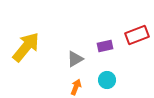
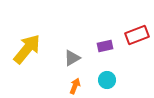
yellow arrow: moved 1 px right, 2 px down
gray triangle: moved 3 px left, 1 px up
orange arrow: moved 1 px left, 1 px up
